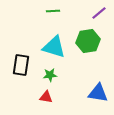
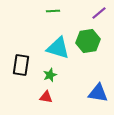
cyan triangle: moved 4 px right, 1 px down
green star: rotated 16 degrees counterclockwise
